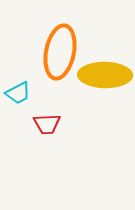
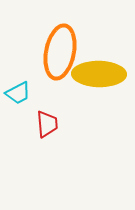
yellow ellipse: moved 6 px left, 1 px up
red trapezoid: rotated 92 degrees counterclockwise
